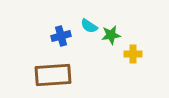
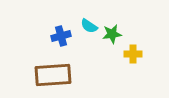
green star: moved 1 px right, 1 px up
